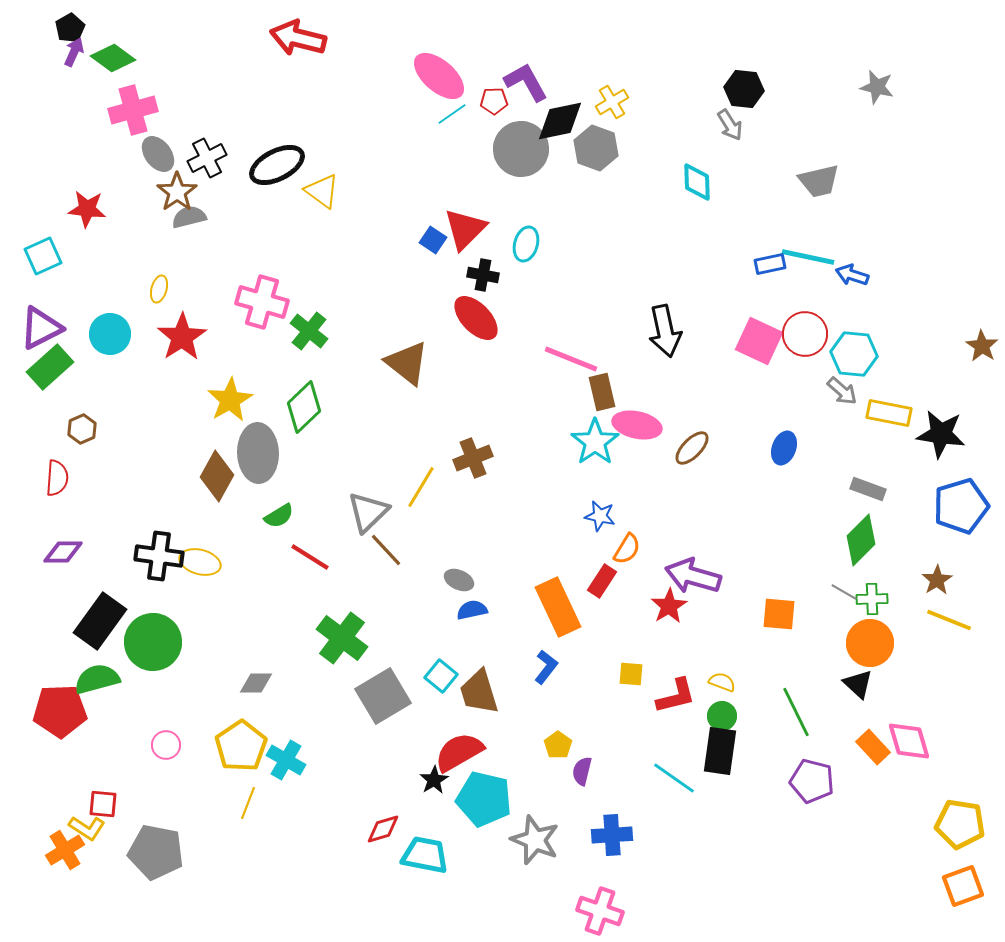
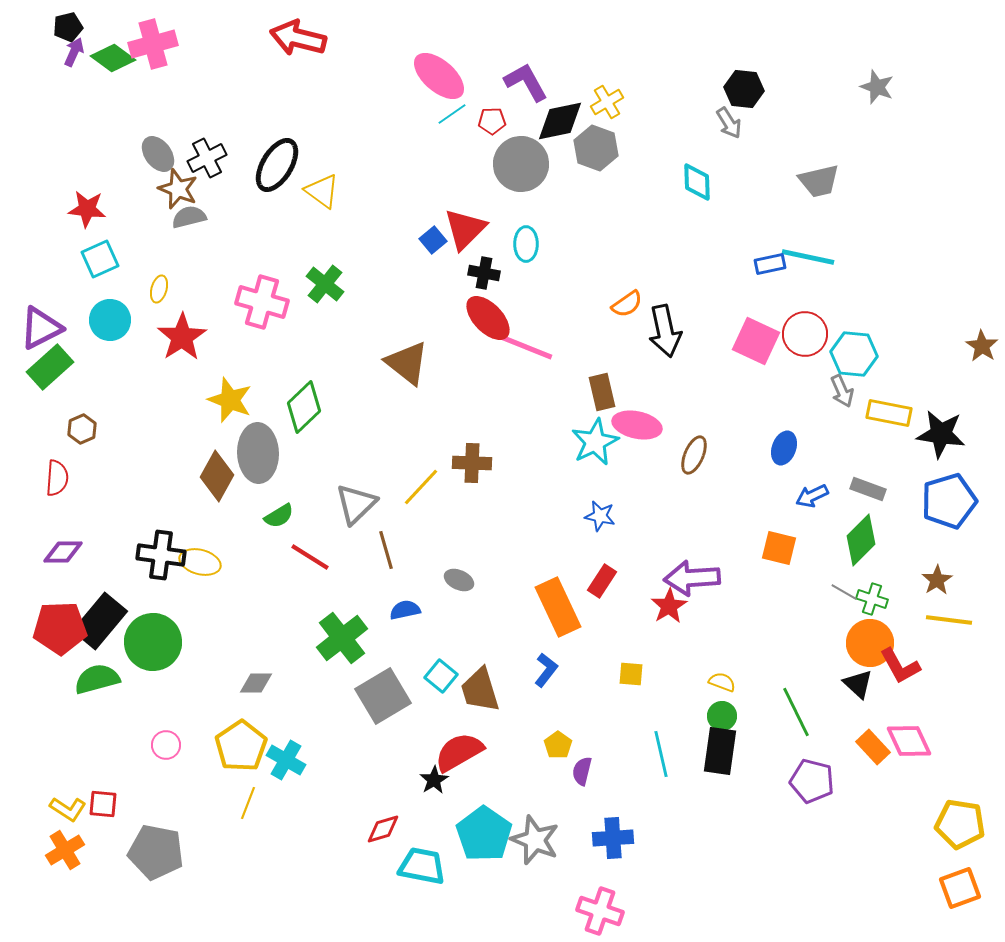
black pentagon at (70, 28): moved 2 px left, 1 px up; rotated 16 degrees clockwise
gray star at (877, 87): rotated 8 degrees clockwise
red pentagon at (494, 101): moved 2 px left, 20 px down
yellow cross at (612, 102): moved 5 px left
pink cross at (133, 110): moved 20 px right, 66 px up
gray arrow at (730, 125): moved 1 px left, 2 px up
gray circle at (521, 149): moved 15 px down
black ellipse at (277, 165): rotated 32 degrees counterclockwise
brown star at (177, 192): moved 1 px right, 3 px up; rotated 15 degrees counterclockwise
blue square at (433, 240): rotated 16 degrees clockwise
cyan ellipse at (526, 244): rotated 16 degrees counterclockwise
cyan square at (43, 256): moved 57 px right, 3 px down
black cross at (483, 275): moved 1 px right, 2 px up
blue arrow at (852, 275): moved 40 px left, 221 px down; rotated 44 degrees counterclockwise
red ellipse at (476, 318): moved 12 px right
green cross at (309, 331): moved 16 px right, 47 px up
cyan circle at (110, 334): moved 14 px up
pink square at (759, 341): moved 3 px left
pink line at (571, 359): moved 45 px left, 12 px up
gray arrow at (842, 391): rotated 24 degrees clockwise
yellow star at (230, 400): rotated 21 degrees counterclockwise
cyan star at (595, 442): rotated 9 degrees clockwise
brown ellipse at (692, 448): moved 2 px right, 7 px down; rotated 21 degrees counterclockwise
brown cross at (473, 458): moved 1 px left, 5 px down; rotated 24 degrees clockwise
yellow line at (421, 487): rotated 12 degrees clockwise
blue pentagon at (961, 506): moved 12 px left, 5 px up
gray triangle at (368, 512): moved 12 px left, 8 px up
orange semicircle at (627, 549): moved 245 px up; rotated 24 degrees clockwise
brown line at (386, 550): rotated 27 degrees clockwise
black cross at (159, 556): moved 2 px right, 1 px up
purple arrow at (693, 576): moved 1 px left, 2 px down; rotated 20 degrees counterclockwise
green cross at (872, 599): rotated 20 degrees clockwise
blue semicircle at (472, 610): moved 67 px left
orange square at (779, 614): moved 66 px up; rotated 9 degrees clockwise
yellow line at (949, 620): rotated 15 degrees counterclockwise
black rectangle at (100, 621): rotated 4 degrees clockwise
green cross at (342, 638): rotated 15 degrees clockwise
blue L-shape at (546, 667): moved 3 px down
brown trapezoid at (479, 692): moved 1 px right, 2 px up
red L-shape at (676, 696): moved 224 px right, 30 px up; rotated 75 degrees clockwise
red pentagon at (60, 711): moved 83 px up
pink diamond at (909, 741): rotated 9 degrees counterclockwise
cyan line at (674, 778): moved 13 px left, 24 px up; rotated 42 degrees clockwise
cyan pentagon at (484, 799): moved 35 px down; rotated 22 degrees clockwise
yellow L-shape at (87, 828): moved 19 px left, 19 px up
blue cross at (612, 835): moved 1 px right, 3 px down
cyan trapezoid at (425, 855): moved 3 px left, 11 px down
orange square at (963, 886): moved 3 px left, 2 px down
